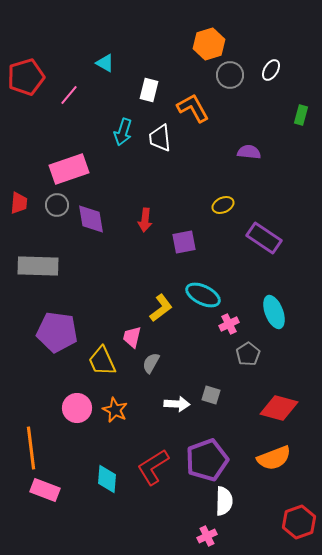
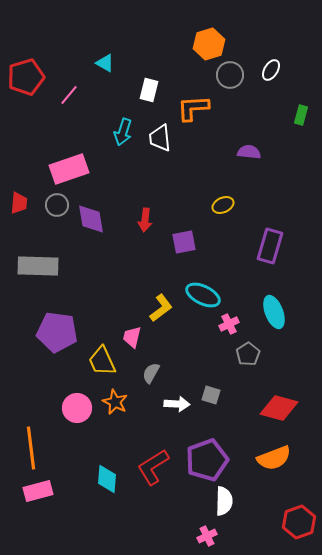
orange L-shape at (193, 108): rotated 64 degrees counterclockwise
purple rectangle at (264, 238): moved 6 px right, 8 px down; rotated 72 degrees clockwise
gray semicircle at (151, 363): moved 10 px down
orange star at (115, 410): moved 8 px up
pink rectangle at (45, 490): moved 7 px left, 1 px down; rotated 36 degrees counterclockwise
